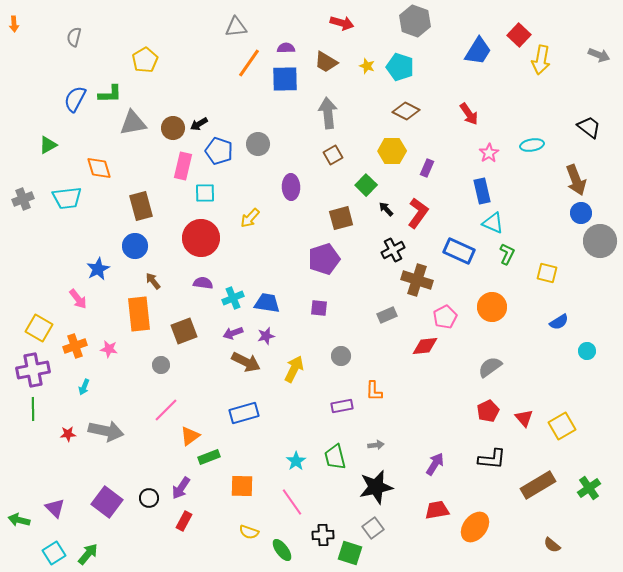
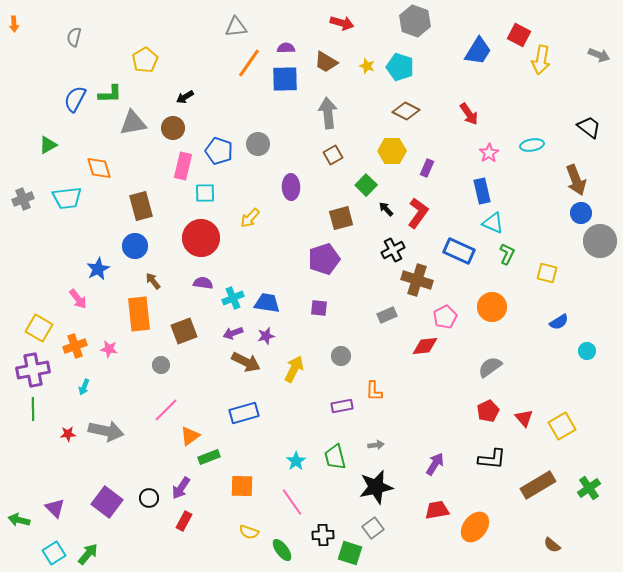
red square at (519, 35): rotated 15 degrees counterclockwise
black arrow at (199, 124): moved 14 px left, 27 px up
